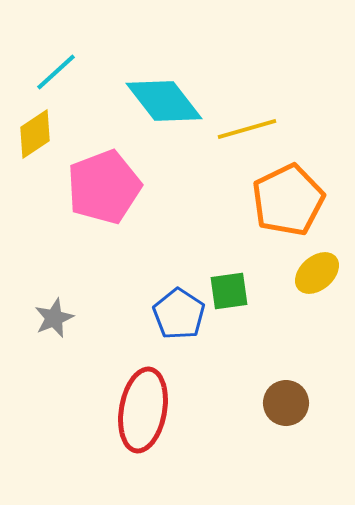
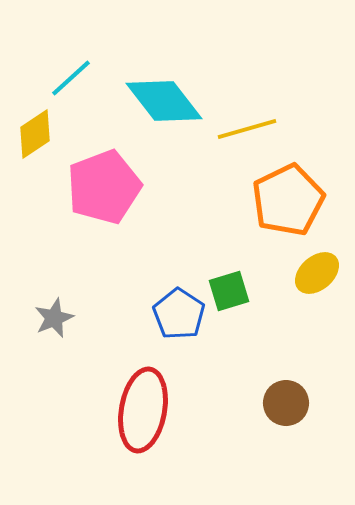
cyan line: moved 15 px right, 6 px down
green square: rotated 9 degrees counterclockwise
